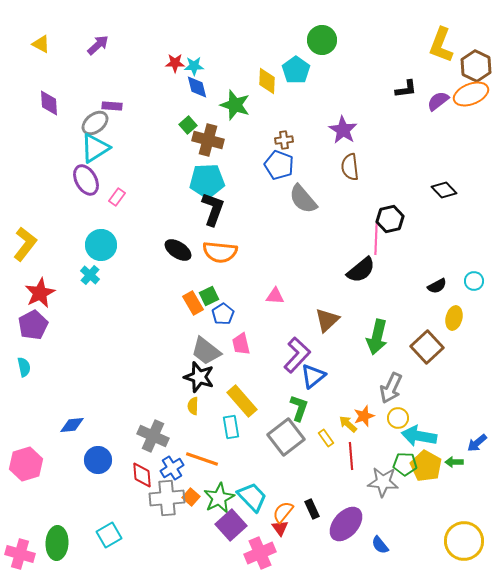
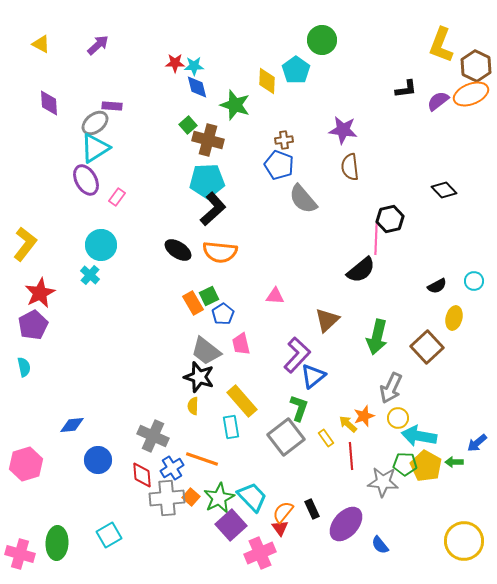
purple star at (343, 130): rotated 24 degrees counterclockwise
black L-shape at (213, 209): rotated 28 degrees clockwise
